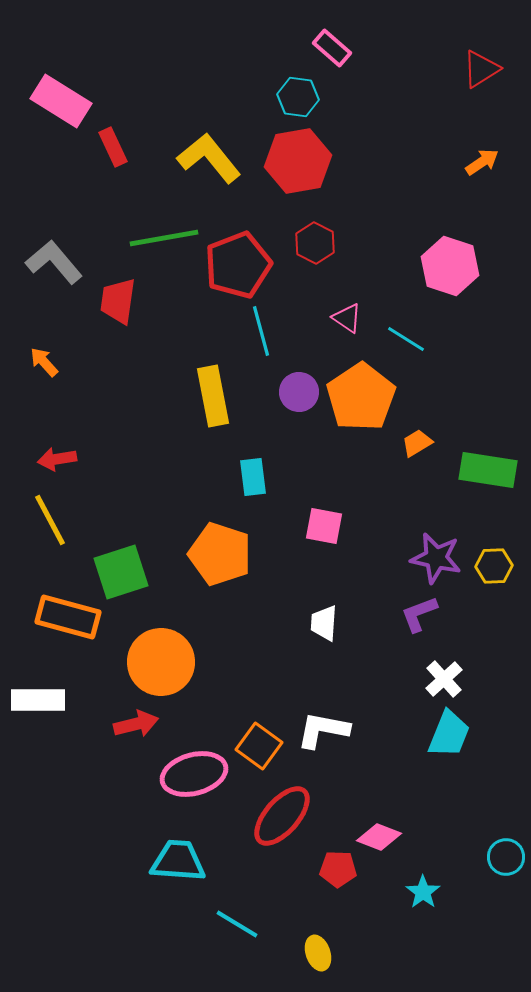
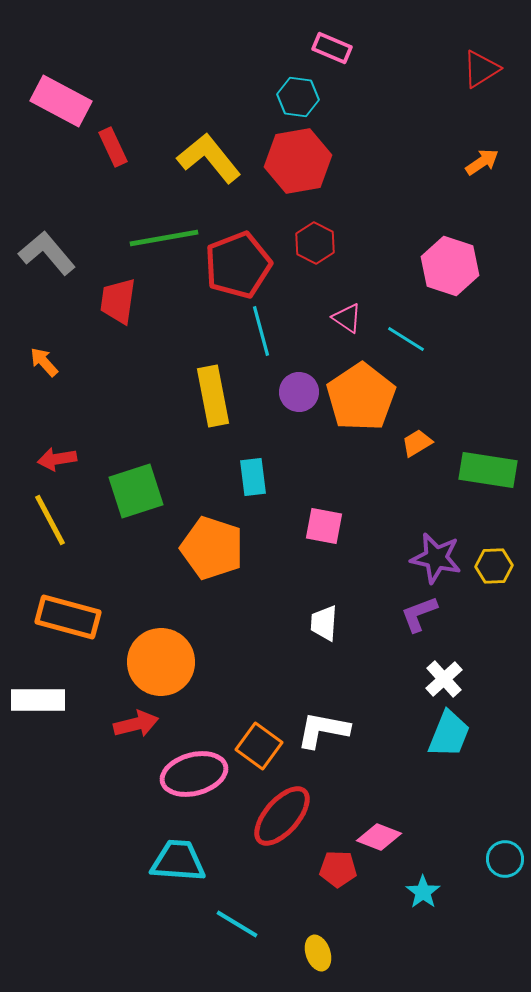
pink rectangle at (332, 48): rotated 18 degrees counterclockwise
pink rectangle at (61, 101): rotated 4 degrees counterclockwise
gray L-shape at (54, 262): moved 7 px left, 9 px up
orange pentagon at (220, 554): moved 8 px left, 6 px up
green square at (121, 572): moved 15 px right, 81 px up
cyan circle at (506, 857): moved 1 px left, 2 px down
